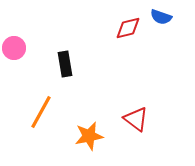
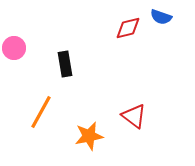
red triangle: moved 2 px left, 3 px up
